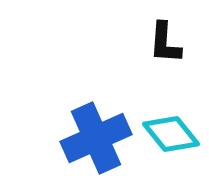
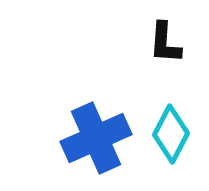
cyan diamond: rotated 66 degrees clockwise
